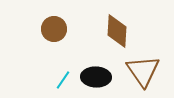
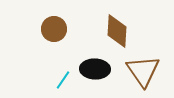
black ellipse: moved 1 px left, 8 px up
